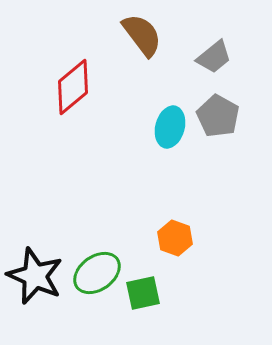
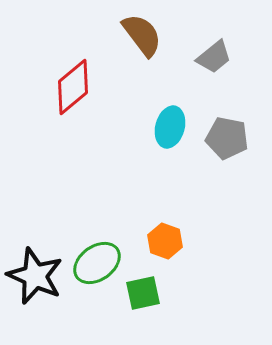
gray pentagon: moved 9 px right, 22 px down; rotated 18 degrees counterclockwise
orange hexagon: moved 10 px left, 3 px down
green ellipse: moved 10 px up
